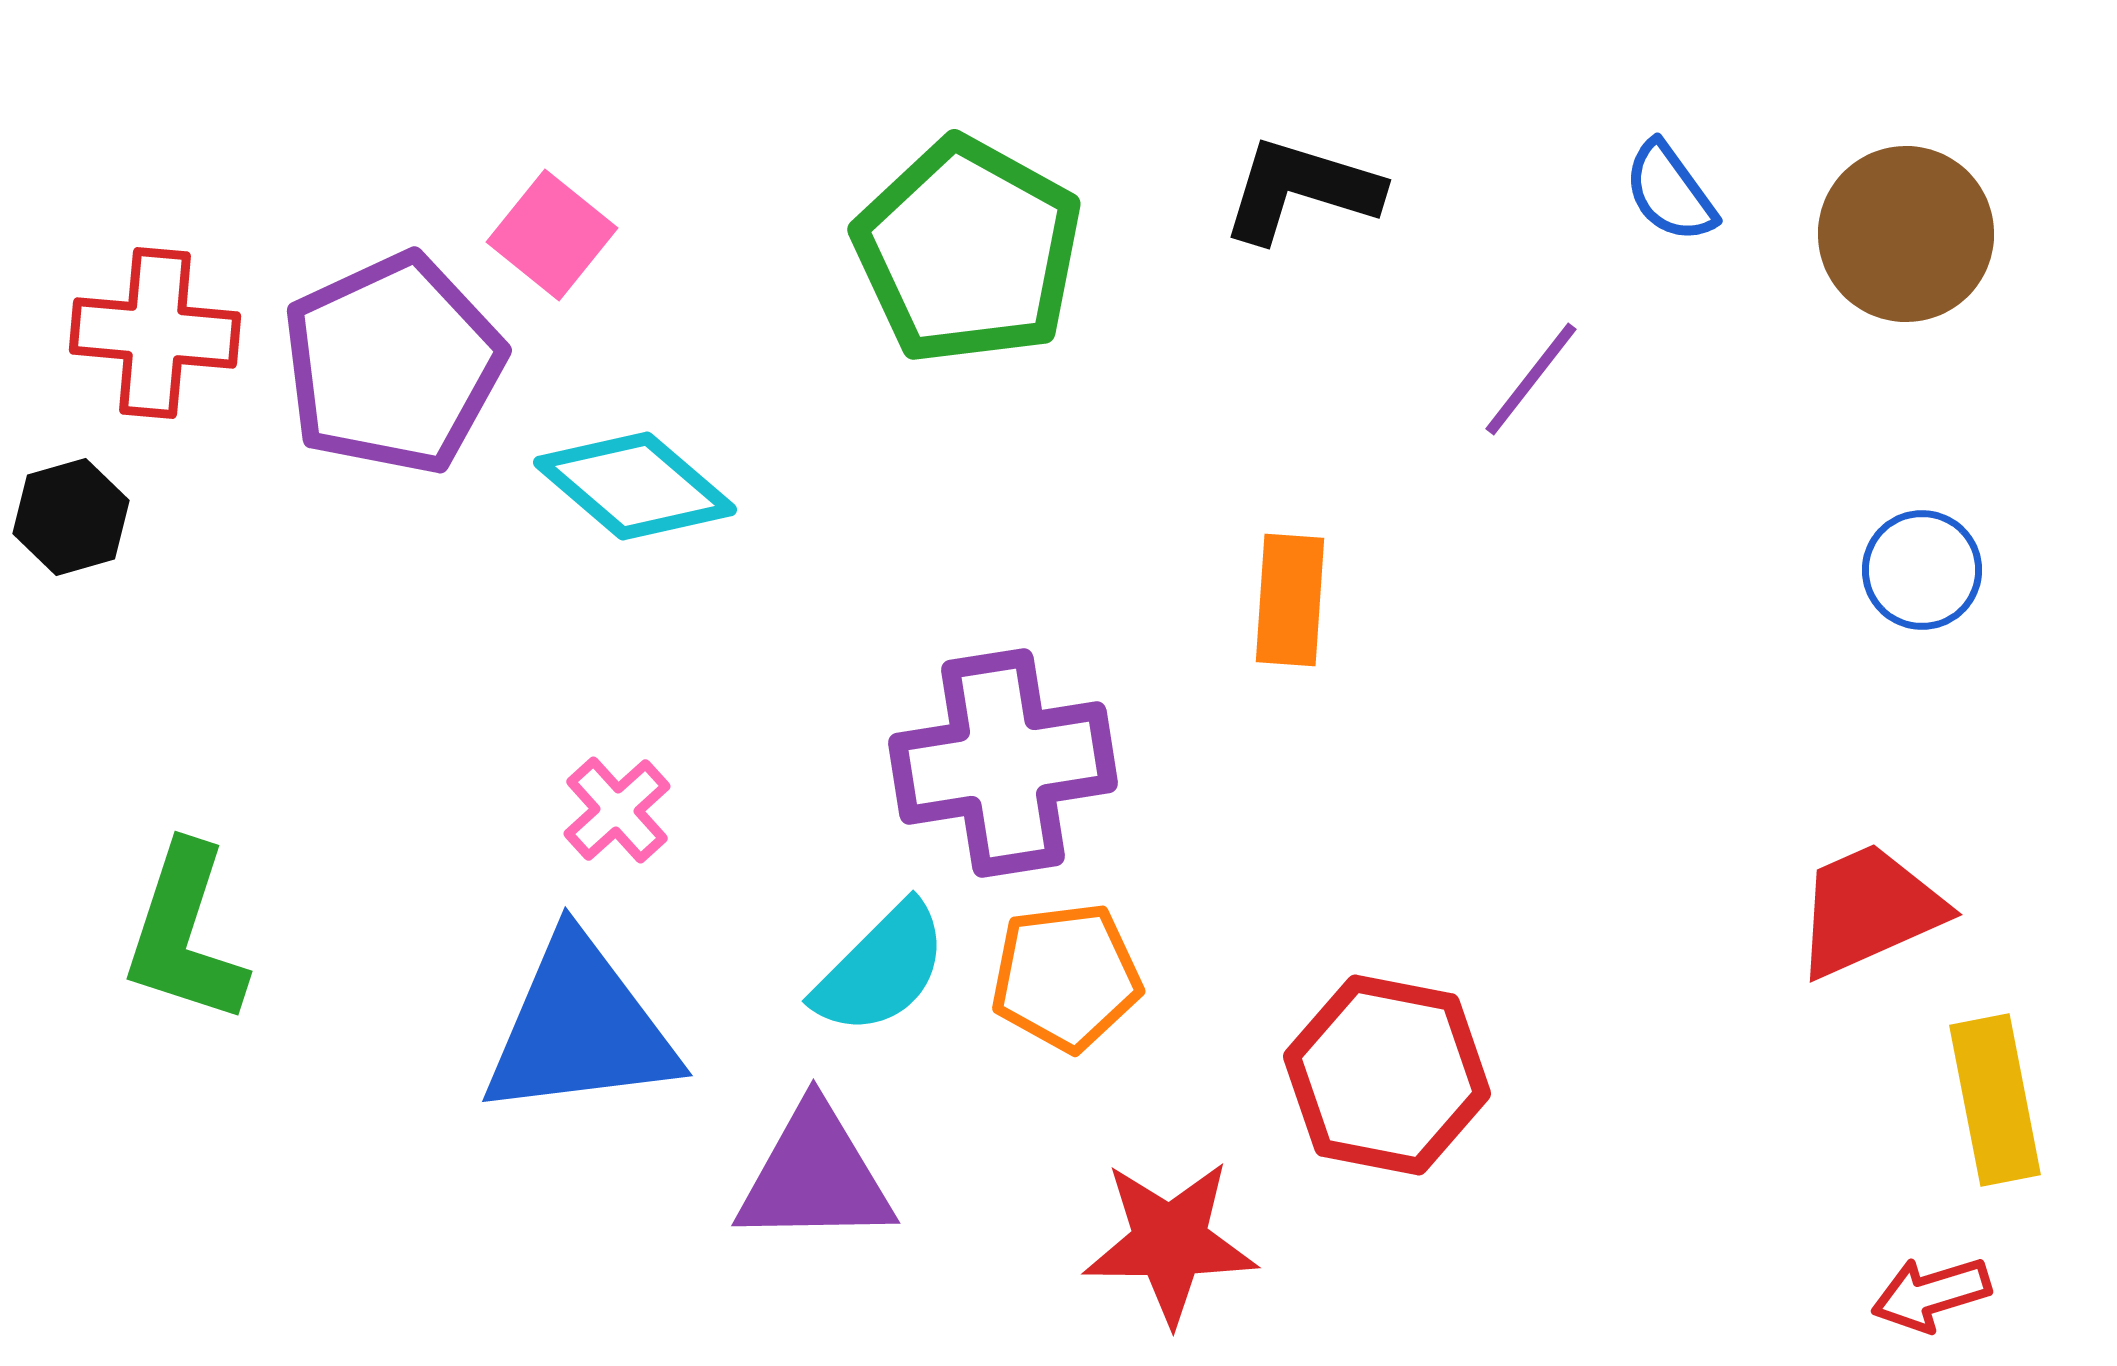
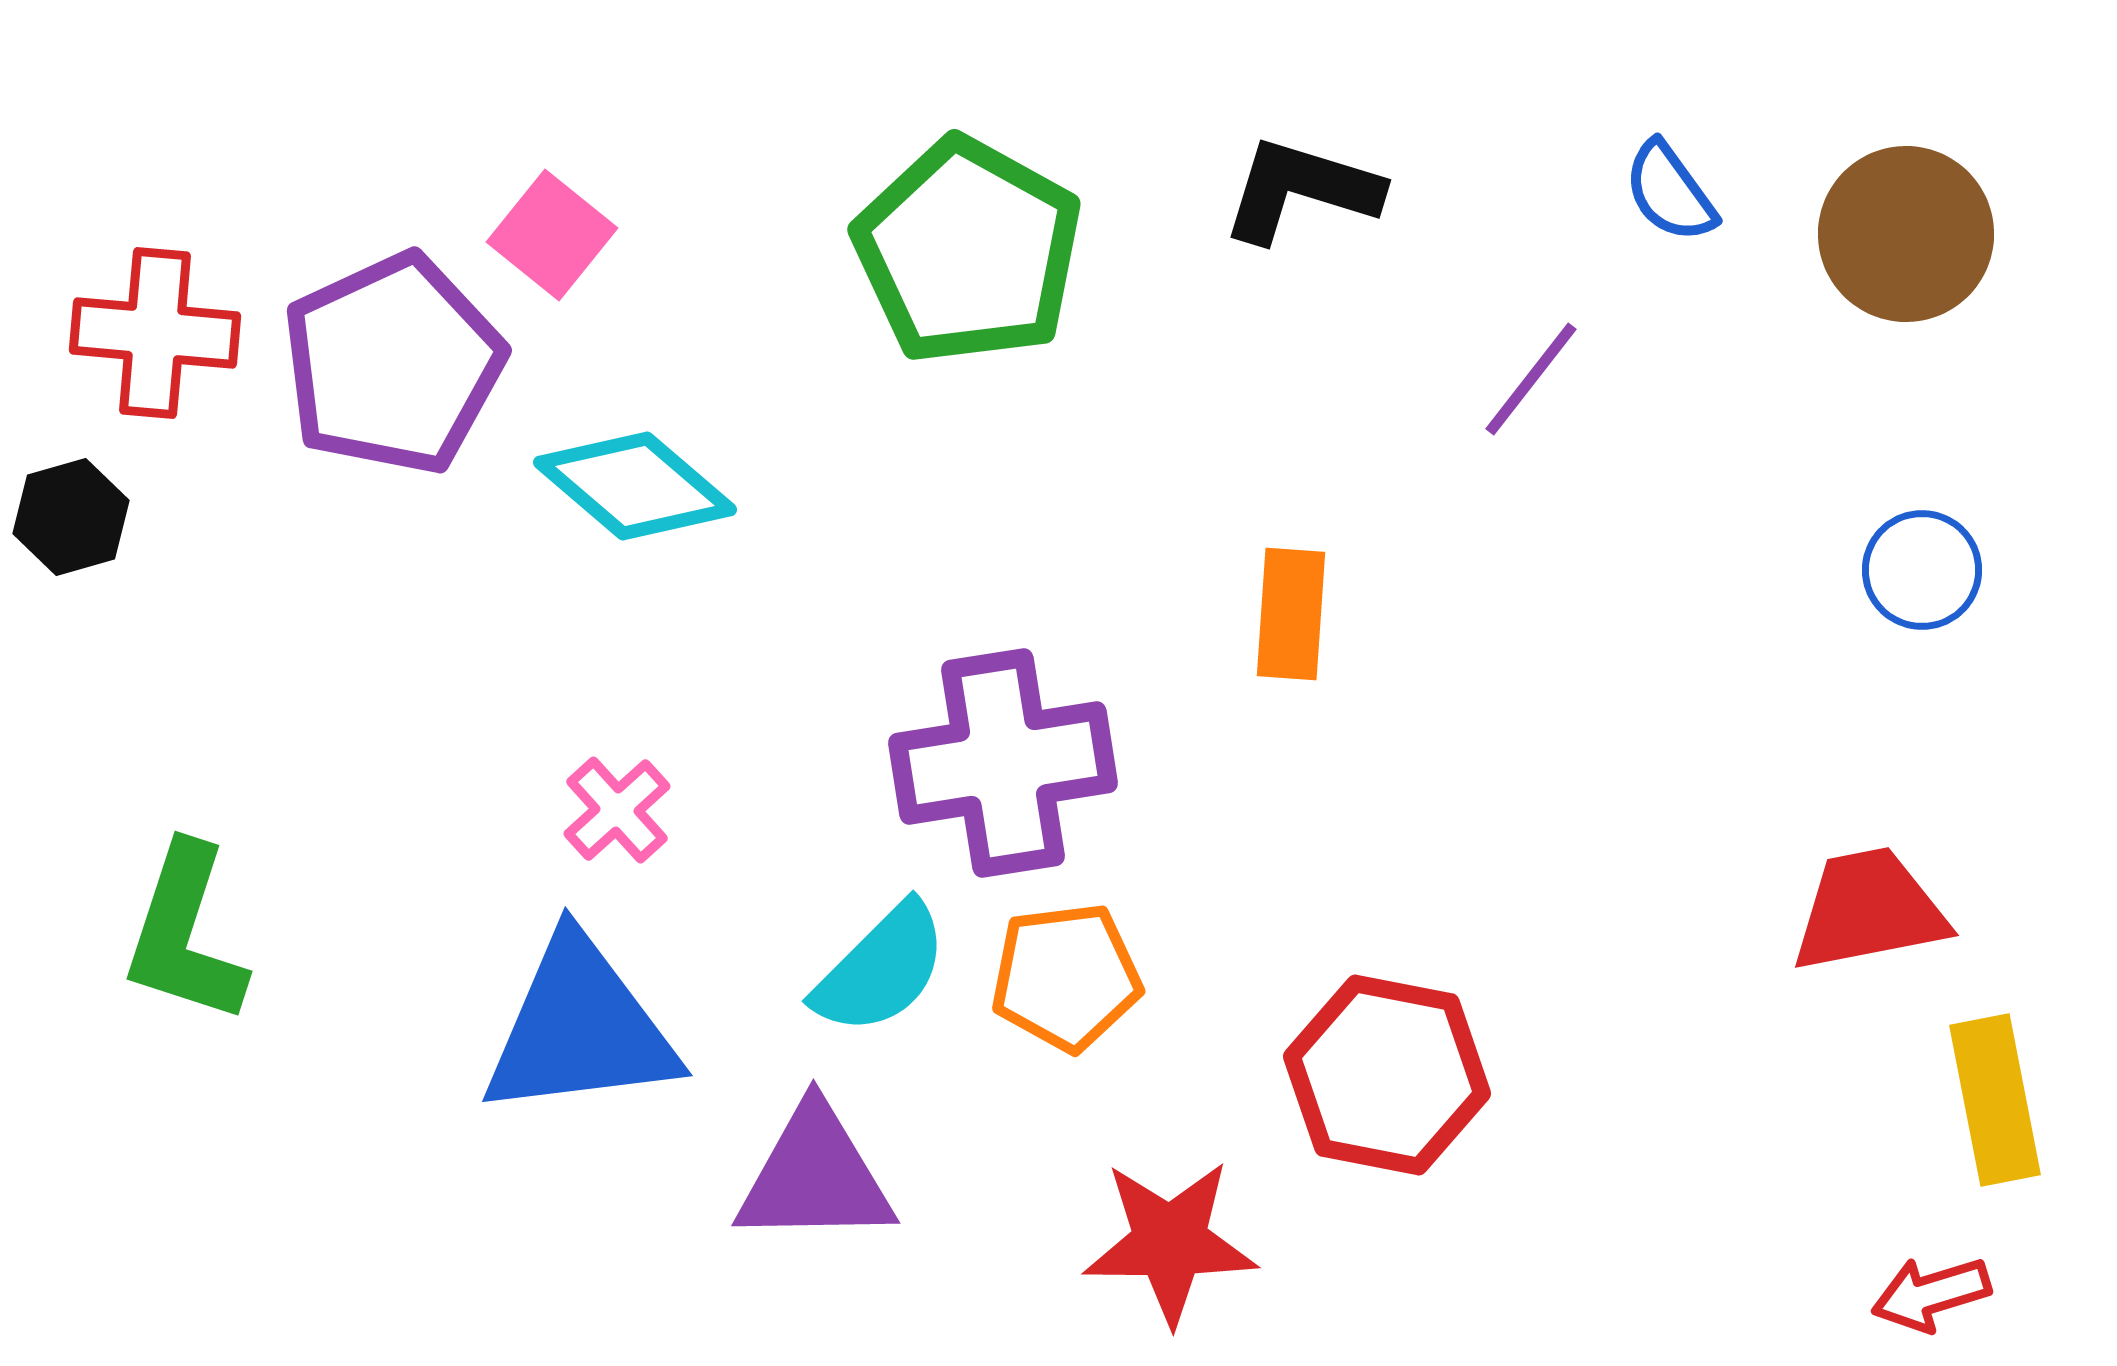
orange rectangle: moved 1 px right, 14 px down
red trapezoid: rotated 13 degrees clockwise
